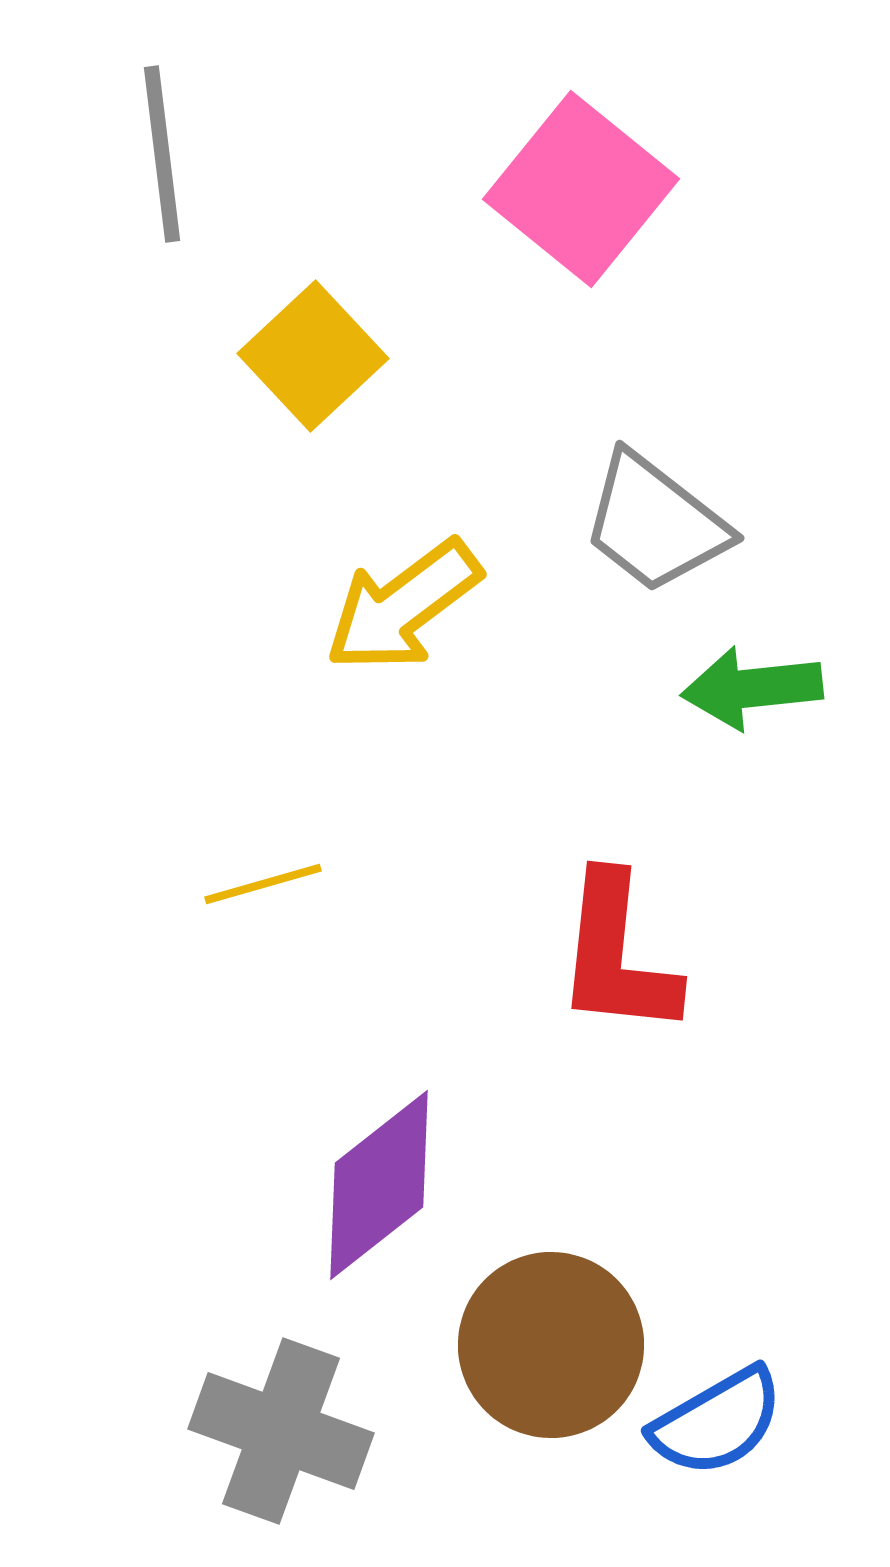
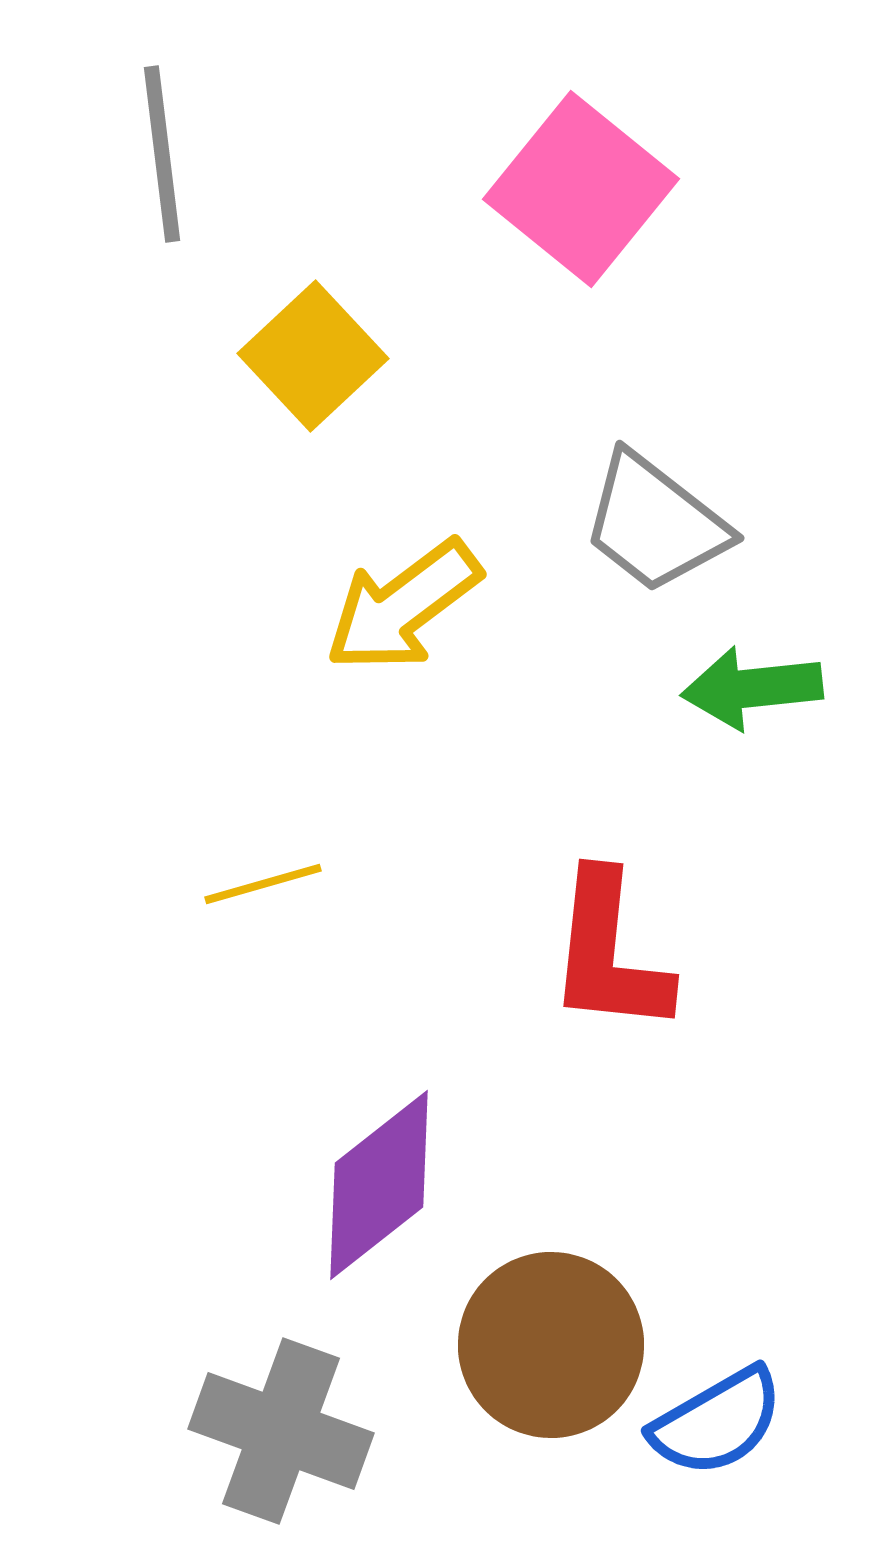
red L-shape: moved 8 px left, 2 px up
